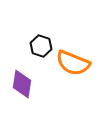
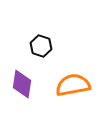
orange semicircle: moved 22 px down; rotated 148 degrees clockwise
